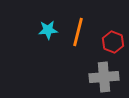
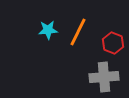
orange line: rotated 12 degrees clockwise
red hexagon: moved 1 px down
